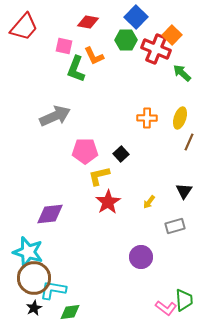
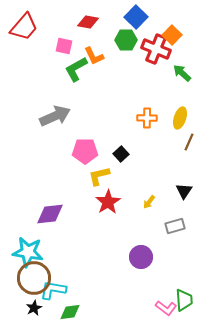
green L-shape: rotated 40 degrees clockwise
cyan star: rotated 8 degrees counterclockwise
